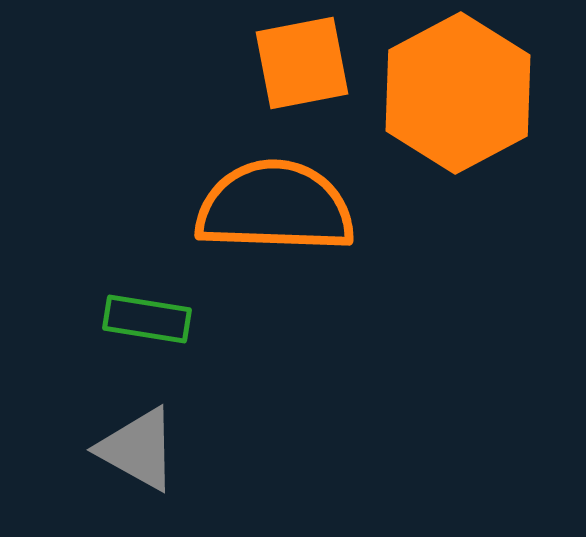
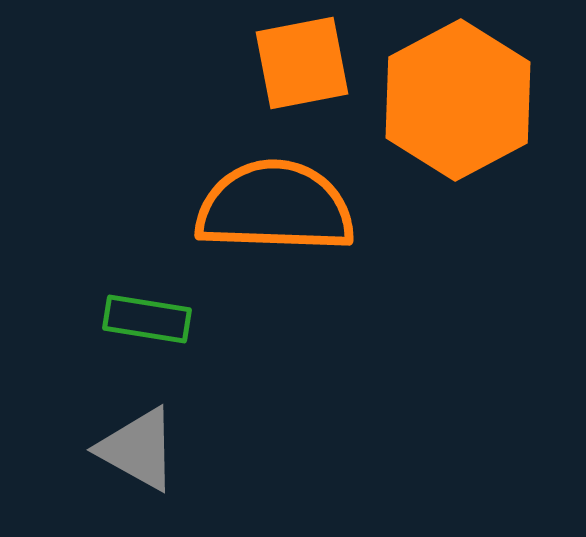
orange hexagon: moved 7 px down
